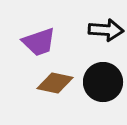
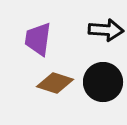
purple trapezoid: moved 1 px left, 3 px up; rotated 117 degrees clockwise
brown diamond: rotated 6 degrees clockwise
